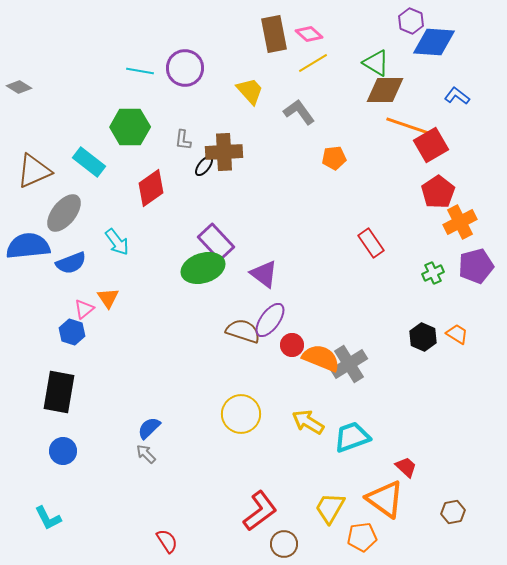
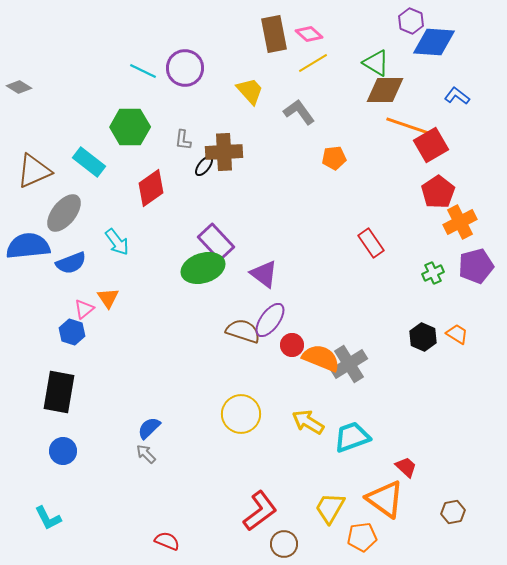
cyan line at (140, 71): moved 3 px right; rotated 16 degrees clockwise
red semicircle at (167, 541): rotated 35 degrees counterclockwise
